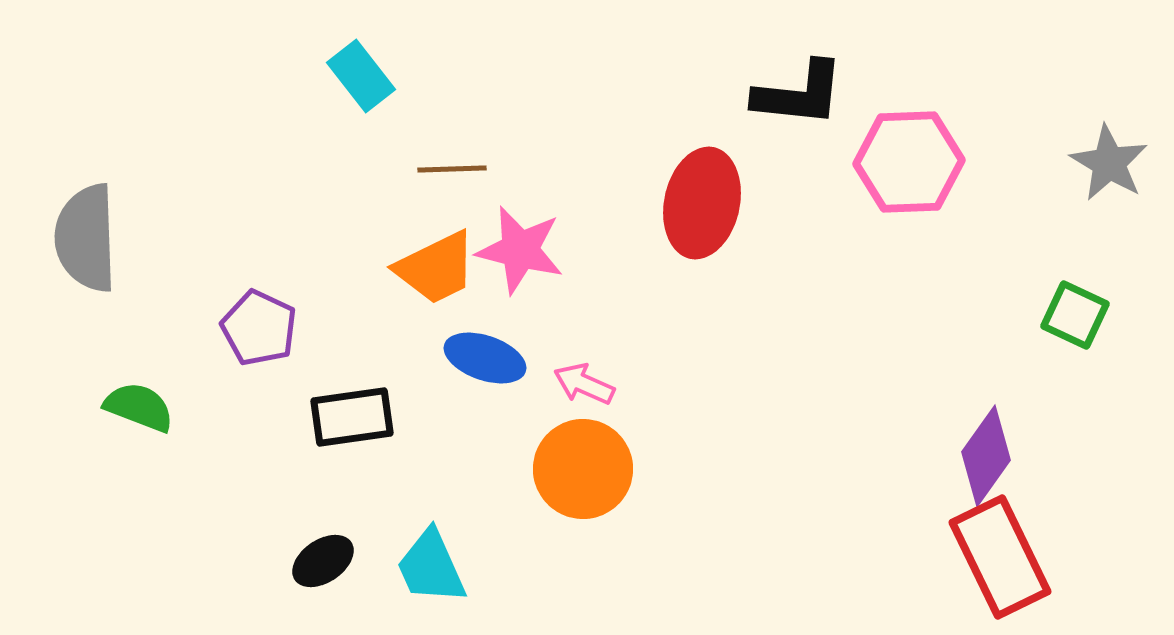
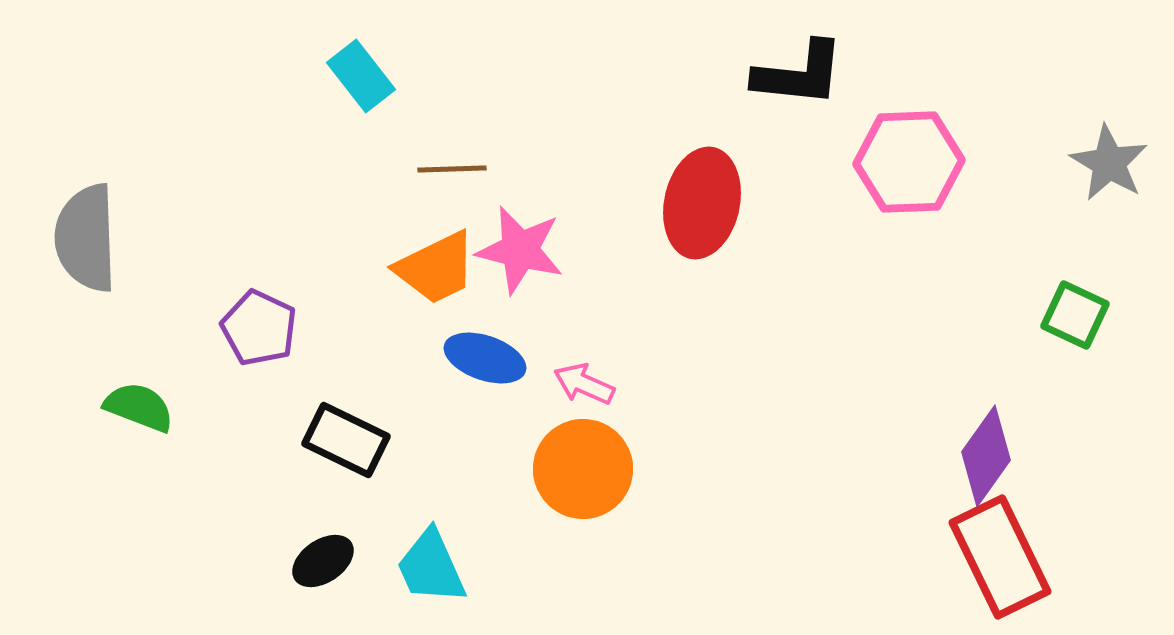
black L-shape: moved 20 px up
black rectangle: moved 6 px left, 23 px down; rotated 34 degrees clockwise
